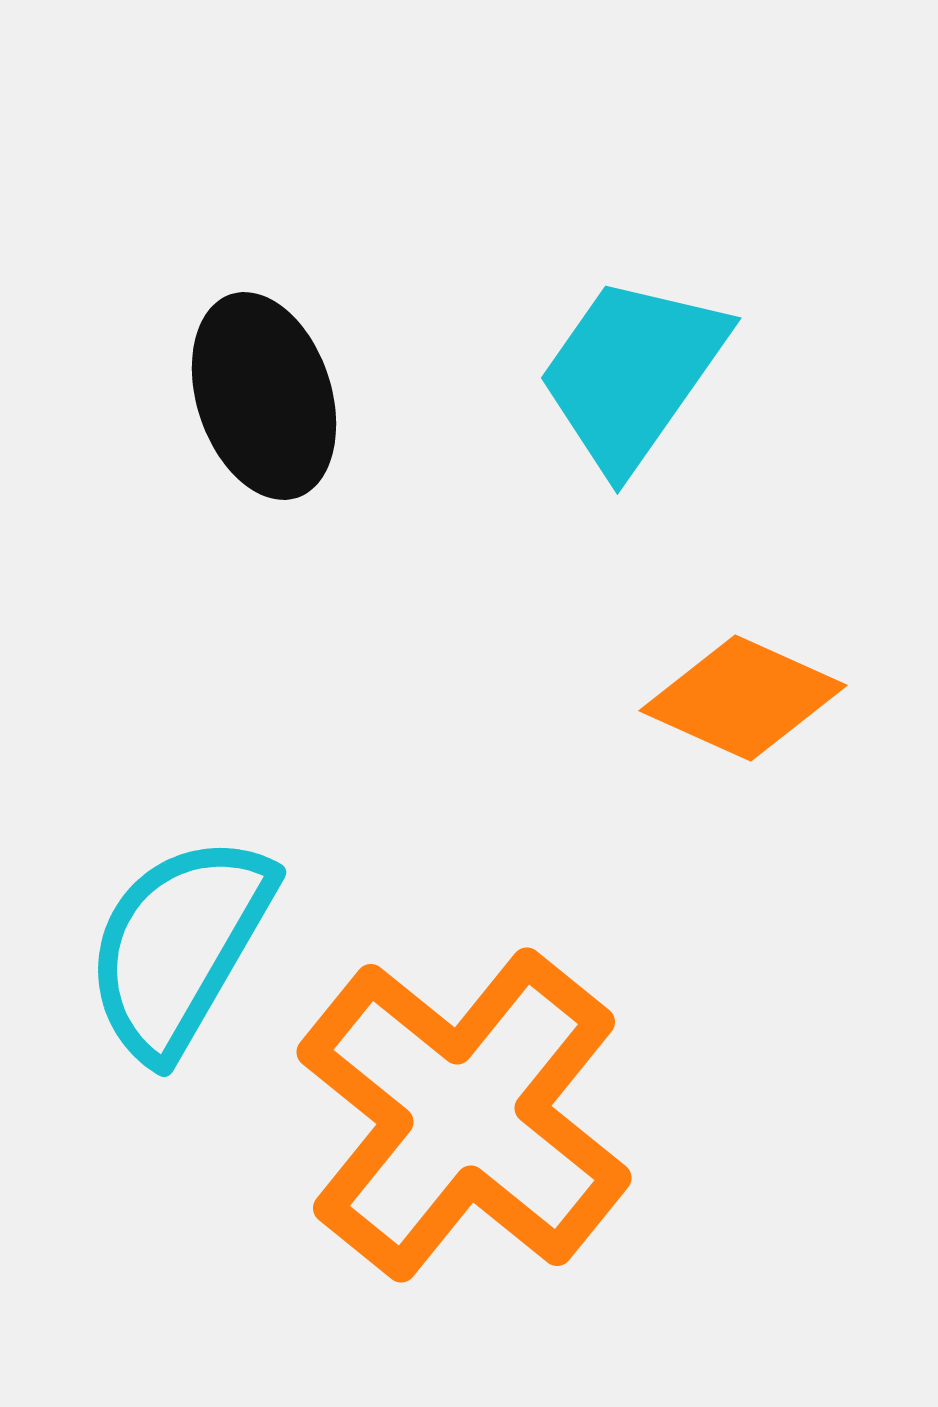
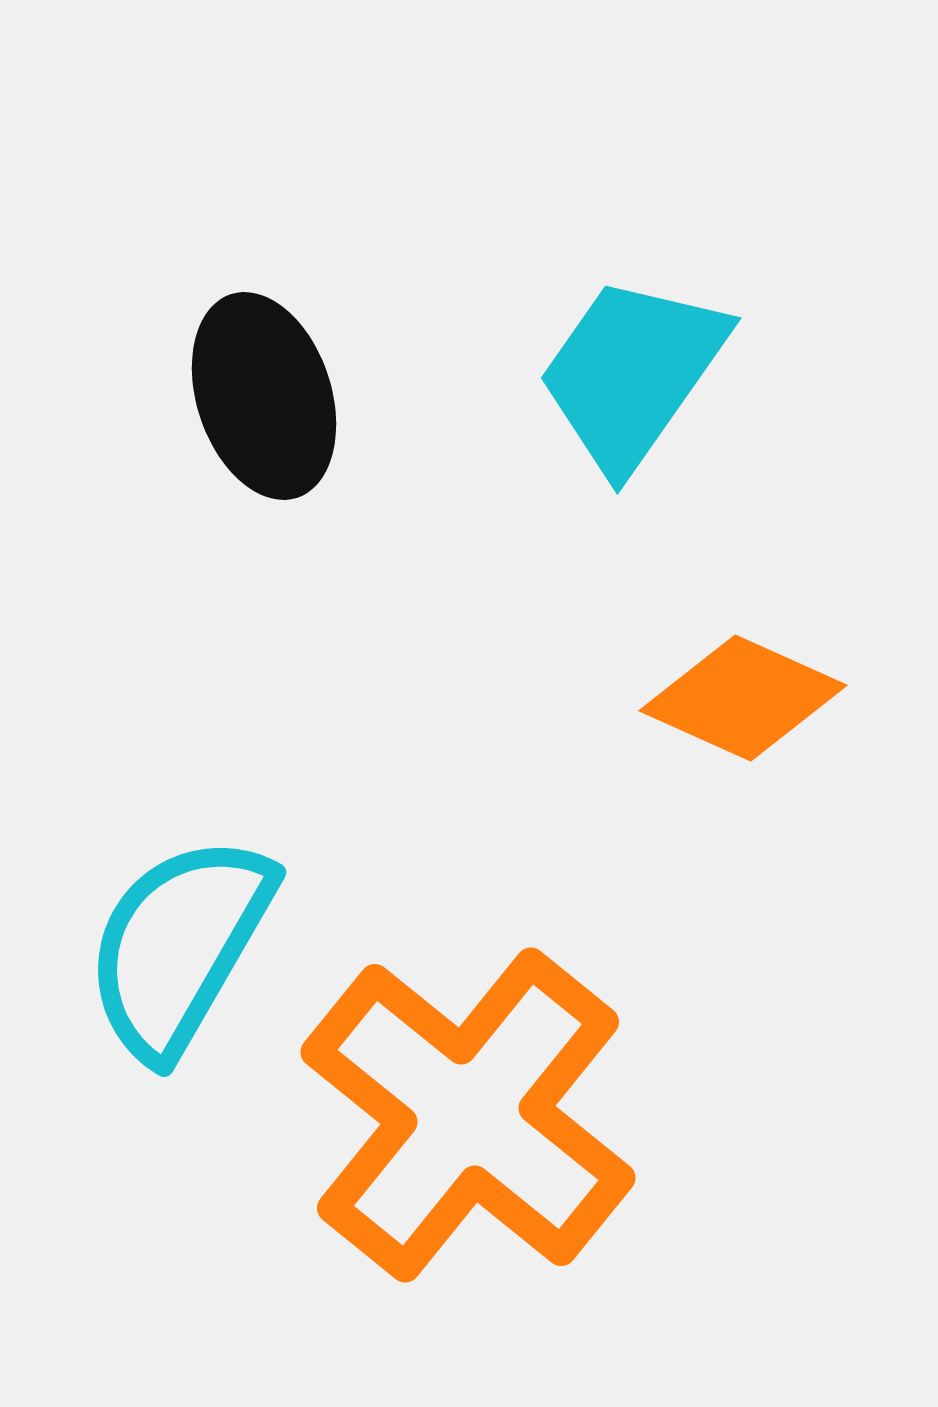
orange cross: moved 4 px right
